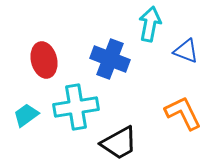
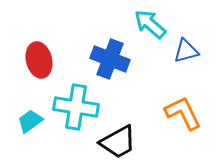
cyan arrow: rotated 60 degrees counterclockwise
blue triangle: rotated 36 degrees counterclockwise
red ellipse: moved 5 px left
cyan cross: rotated 18 degrees clockwise
cyan trapezoid: moved 4 px right, 6 px down
black trapezoid: moved 1 px left, 1 px up
